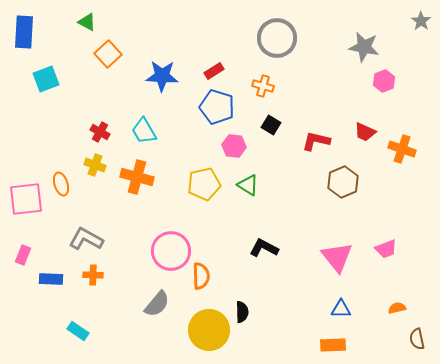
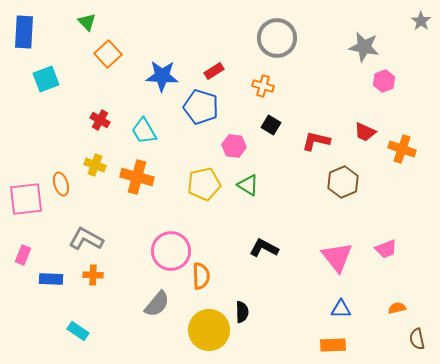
green triangle at (87, 22): rotated 18 degrees clockwise
blue pentagon at (217, 107): moved 16 px left
red cross at (100, 132): moved 12 px up
